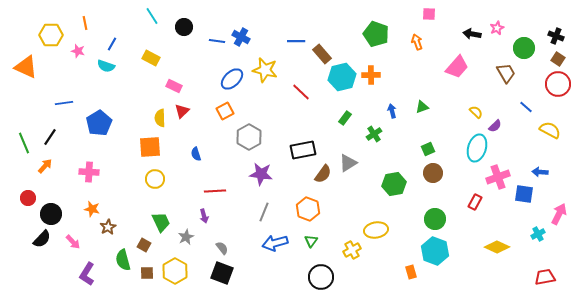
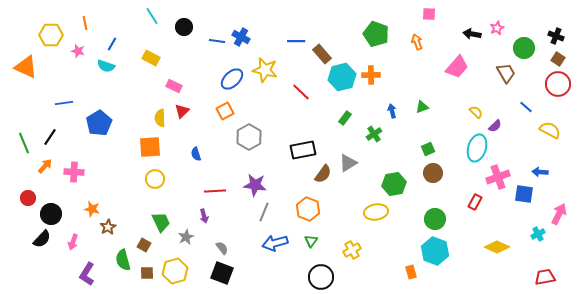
pink cross at (89, 172): moved 15 px left
purple star at (261, 174): moved 6 px left, 11 px down
yellow ellipse at (376, 230): moved 18 px up
pink arrow at (73, 242): rotated 63 degrees clockwise
yellow hexagon at (175, 271): rotated 15 degrees clockwise
